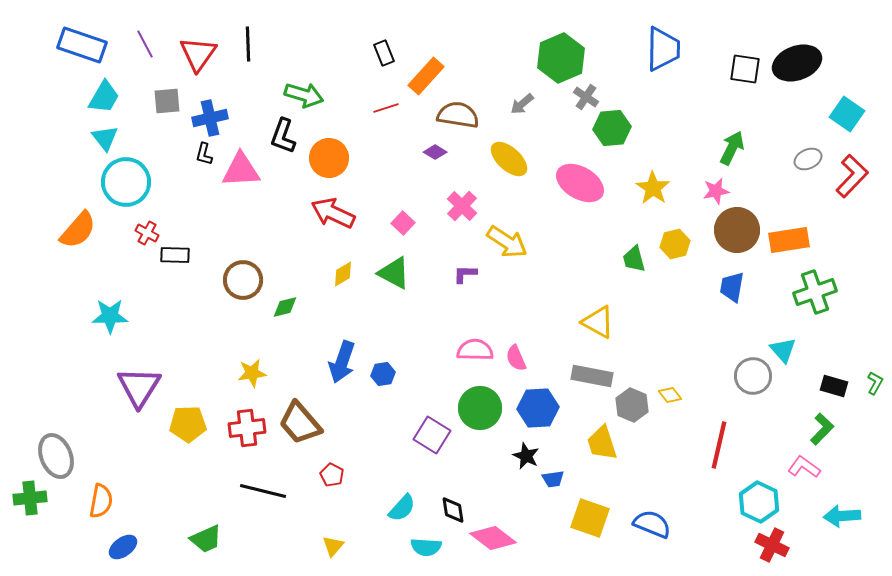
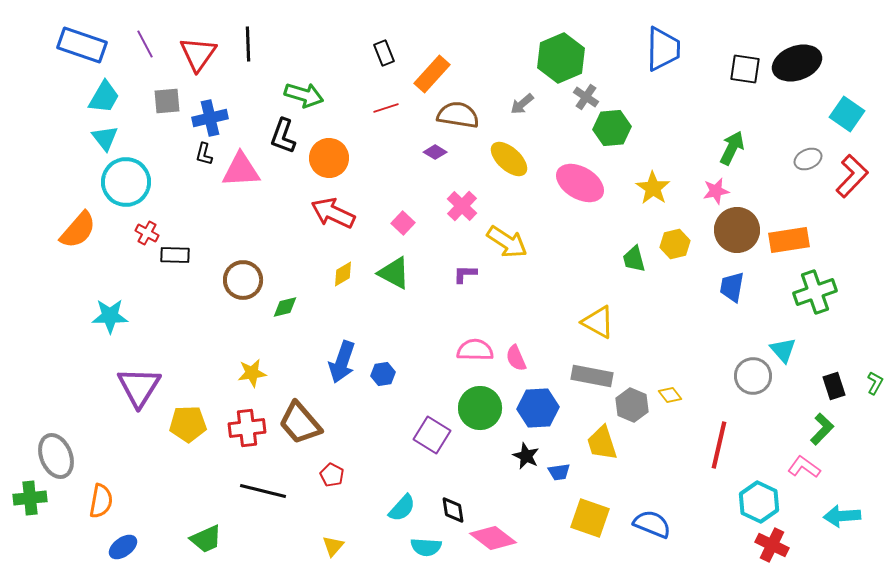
orange rectangle at (426, 76): moved 6 px right, 2 px up
black rectangle at (834, 386): rotated 56 degrees clockwise
blue trapezoid at (553, 479): moved 6 px right, 7 px up
